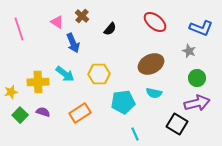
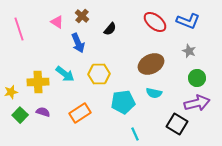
blue L-shape: moved 13 px left, 7 px up
blue arrow: moved 5 px right
